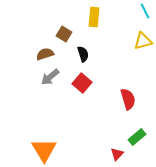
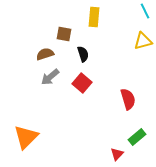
brown square: rotated 21 degrees counterclockwise
orange triangle: moved 18 px left, 13 px up; rotated 16 degrees clockwise
